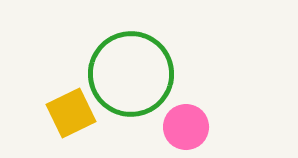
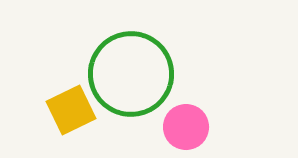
yellow square: moved 3 px up
